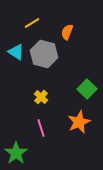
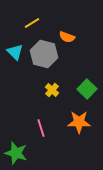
orange semicircle: moved 5 px down; rotated 91 degrees counterclockwise
cyan triangle: moved 1 px left; rotated 12 degrees clockwise
yellow cross: moved 11 px right, 7 px up
orange star: rotated 25 degrees clockwise
green star: rotated 20 degrees counterclockwise
